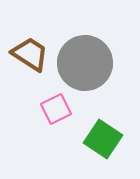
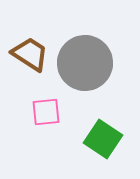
pink square: moved 10 px left, 3 px down; rotated 20 degrees clockwise
